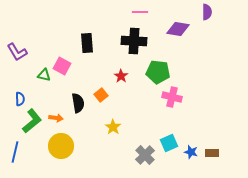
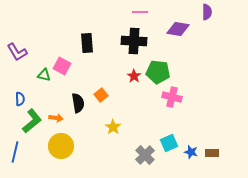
red star: moved 13 px right
